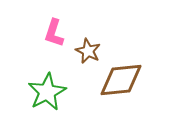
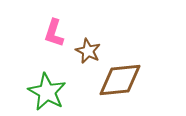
brown diamond: moved 1 px left
green star: rotated 15 degrees counterclockwise
